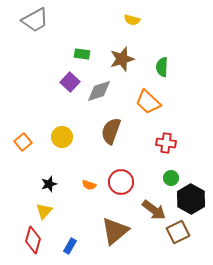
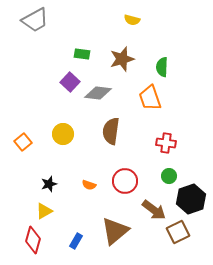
gray diamond: moved 1 px left, 2 px down; rotated 24 degrees clockwise
orange trapezoid: moved 2 px right, 4 px up; rotated 28 degrees clockwise
brown semicircle: rotated 12 degrees counterclockwise
yellow circle: moved 1 px right, 3 px up
green circle: moved 2 px left, 2 px up
red circle: moved 4 px right, 1 px up
black hexagon: rotated 12 degrees clockwise
yellow triangle: rotated 18 degrees clockwise
blue rectangle: moved 6 px right, 5 px up
